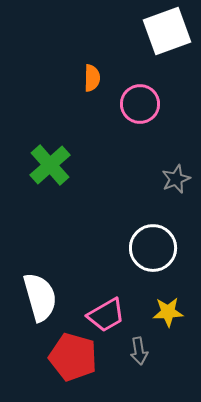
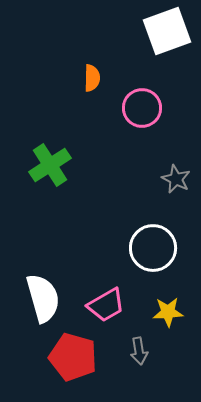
pink circle: moved 2 px right, 4 px down
green cross: rotated 9 degrees clockwise
gray star: rotated 24 degrees counterclockwise
white semicircle: moved 3 px right, 1 px down
pink trapezoid: moved 10 px up
